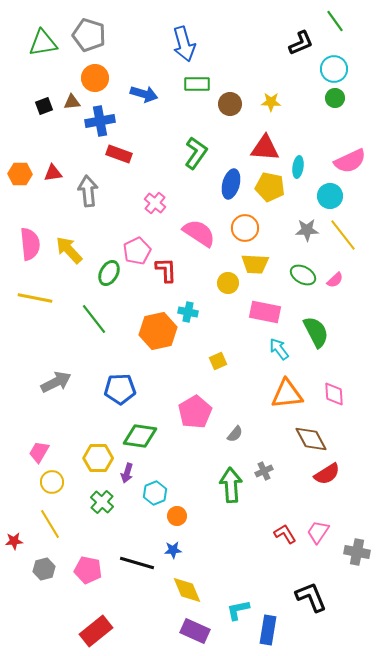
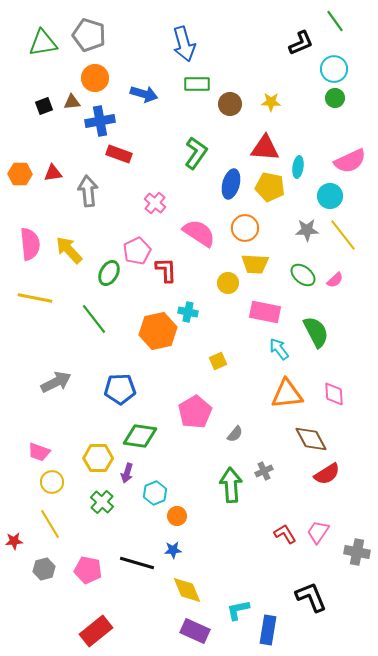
green ellipse at (303, 275): rotated 10 degrees clockwise
pink trapezoid at (39, 452): rotated 100 degrees counterclockwise
